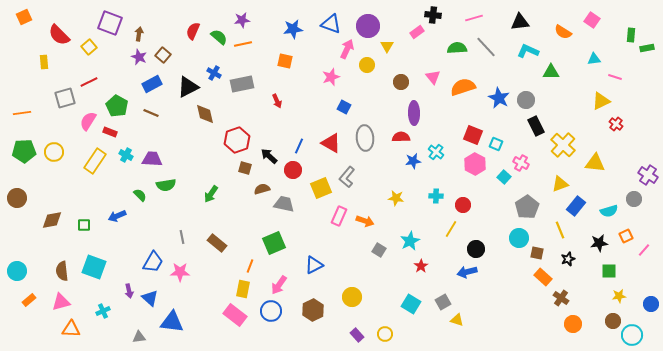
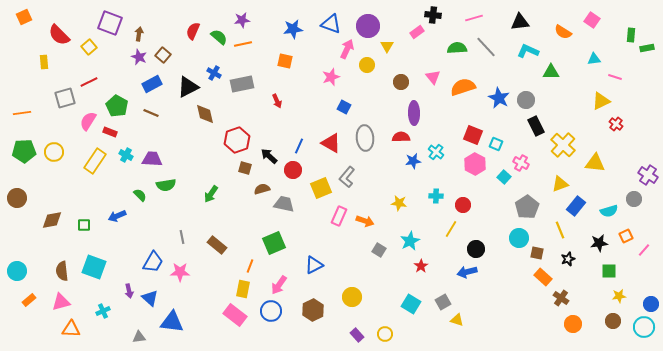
yellow star at (396, 198): moved 3 px right, 5 px down
brown rectangle at (217, 243): moved 2 px down
cyan circle at (632, 335): moved 12 px right, 8 px up
